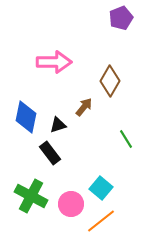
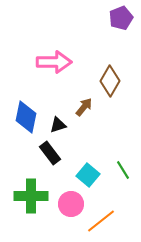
green line: moved 3 px left, 31 px down
cyan square: moved 13 px left, 13 px up
green cross: rotated 28 degrees counterclockwise
